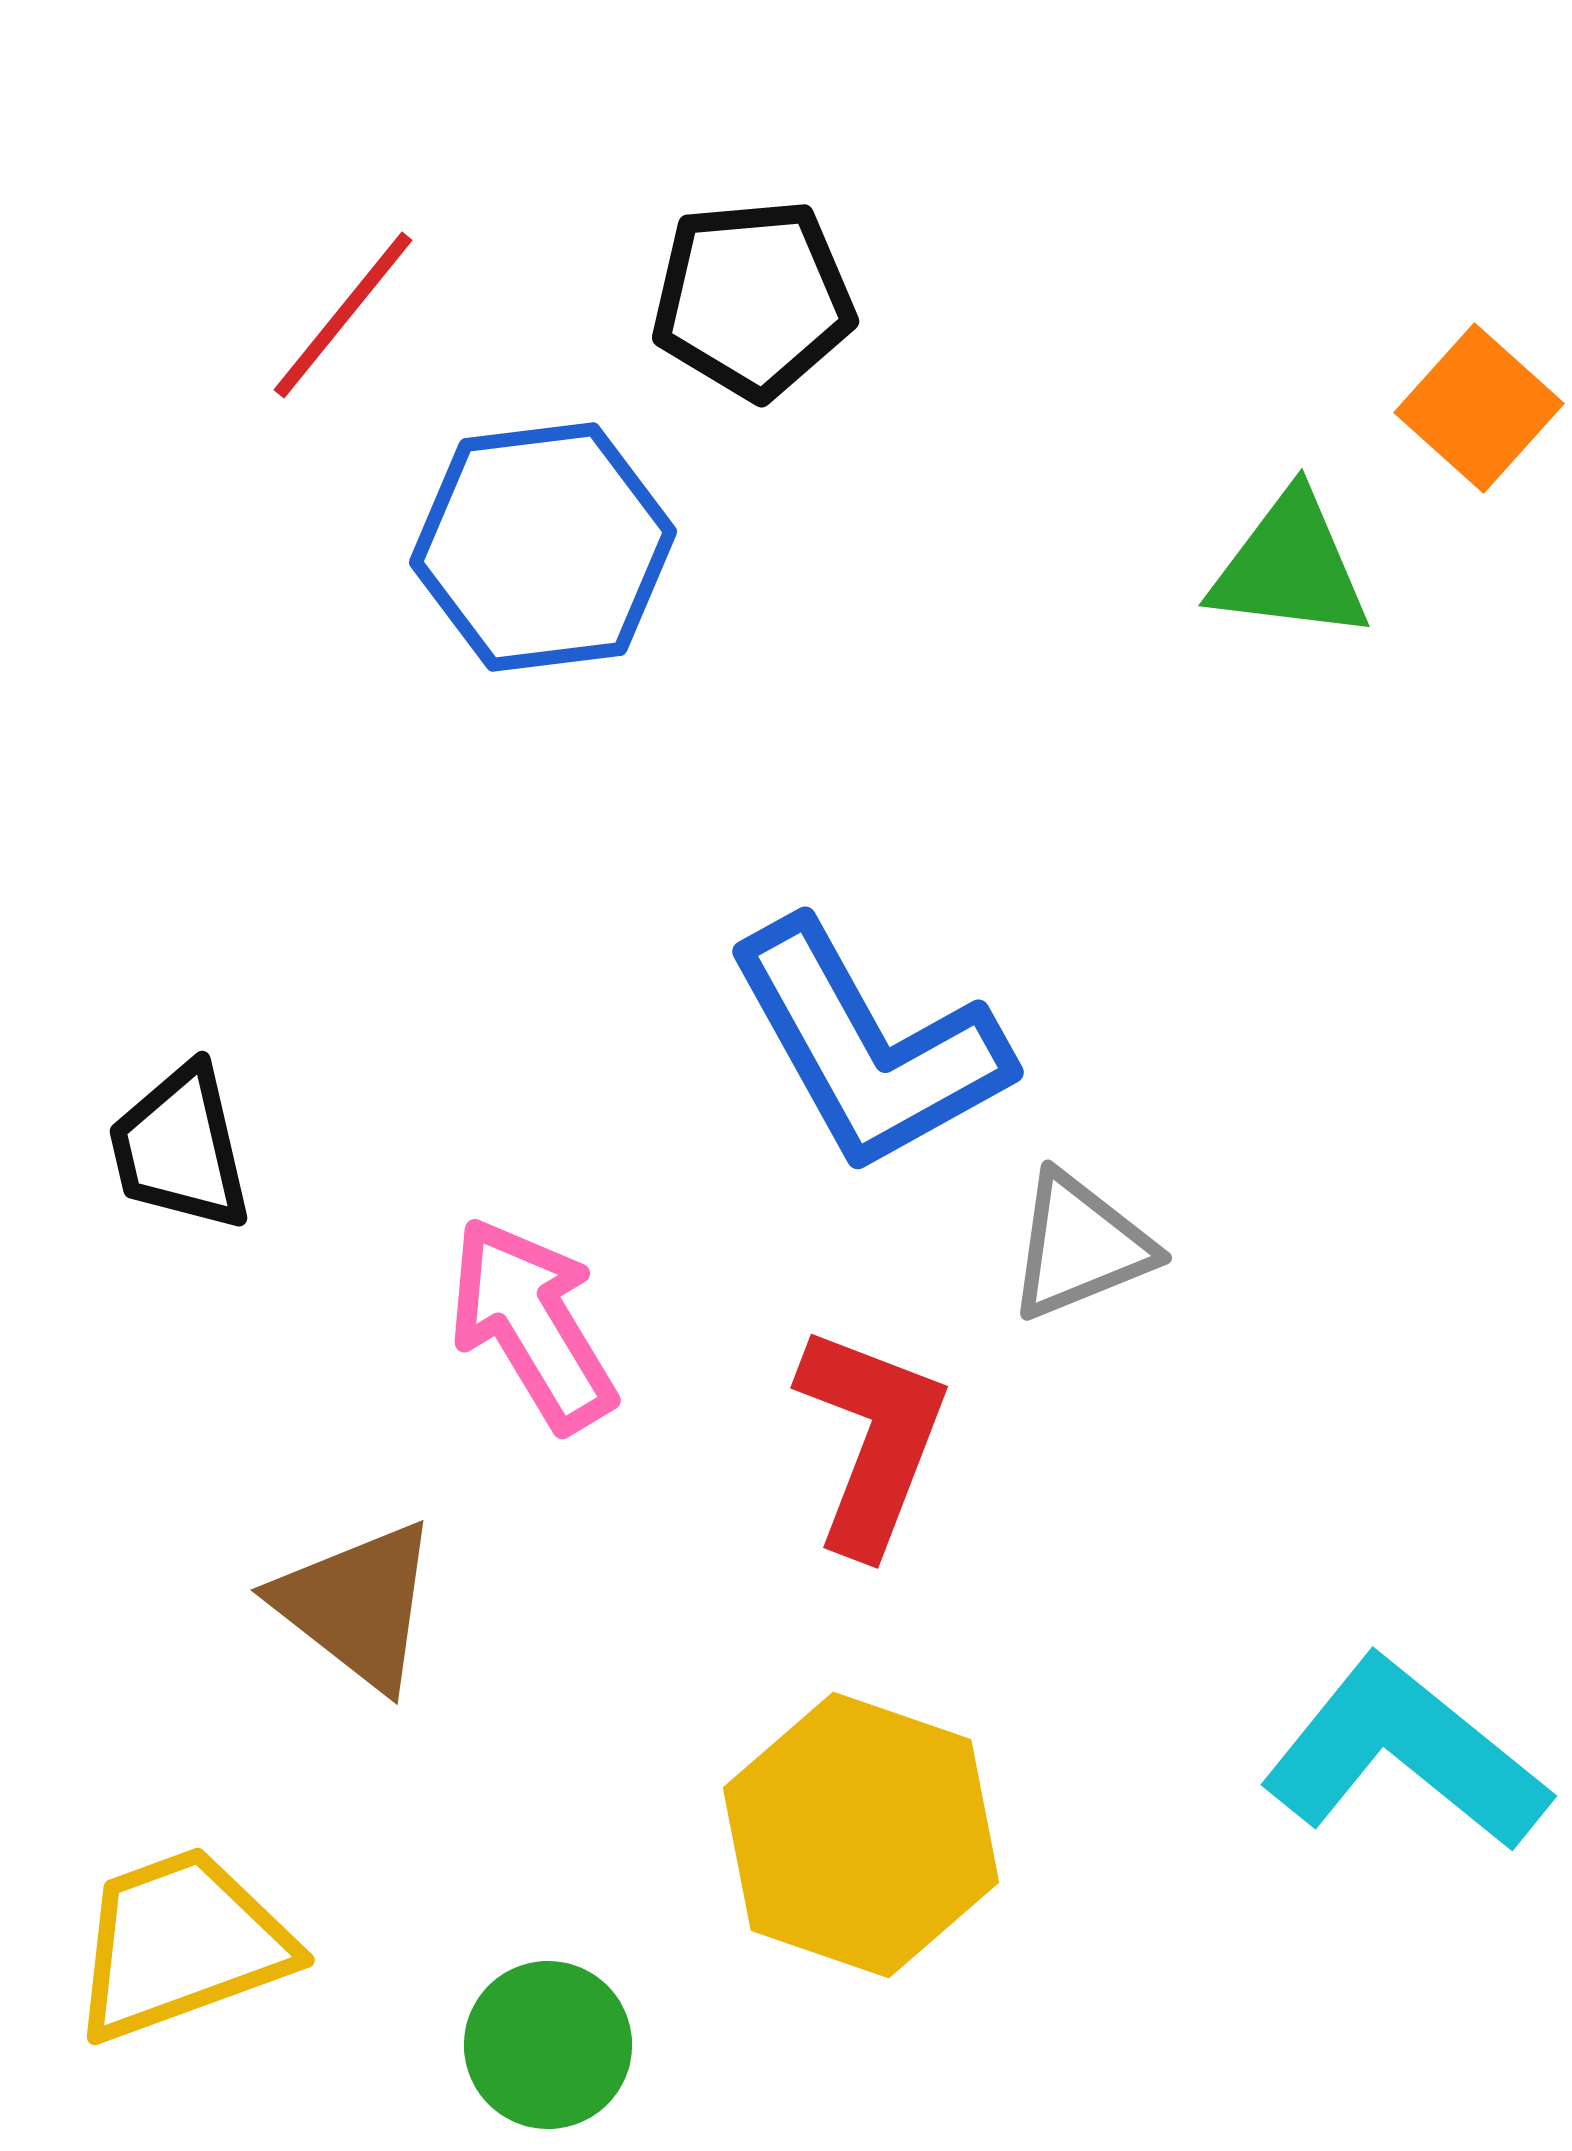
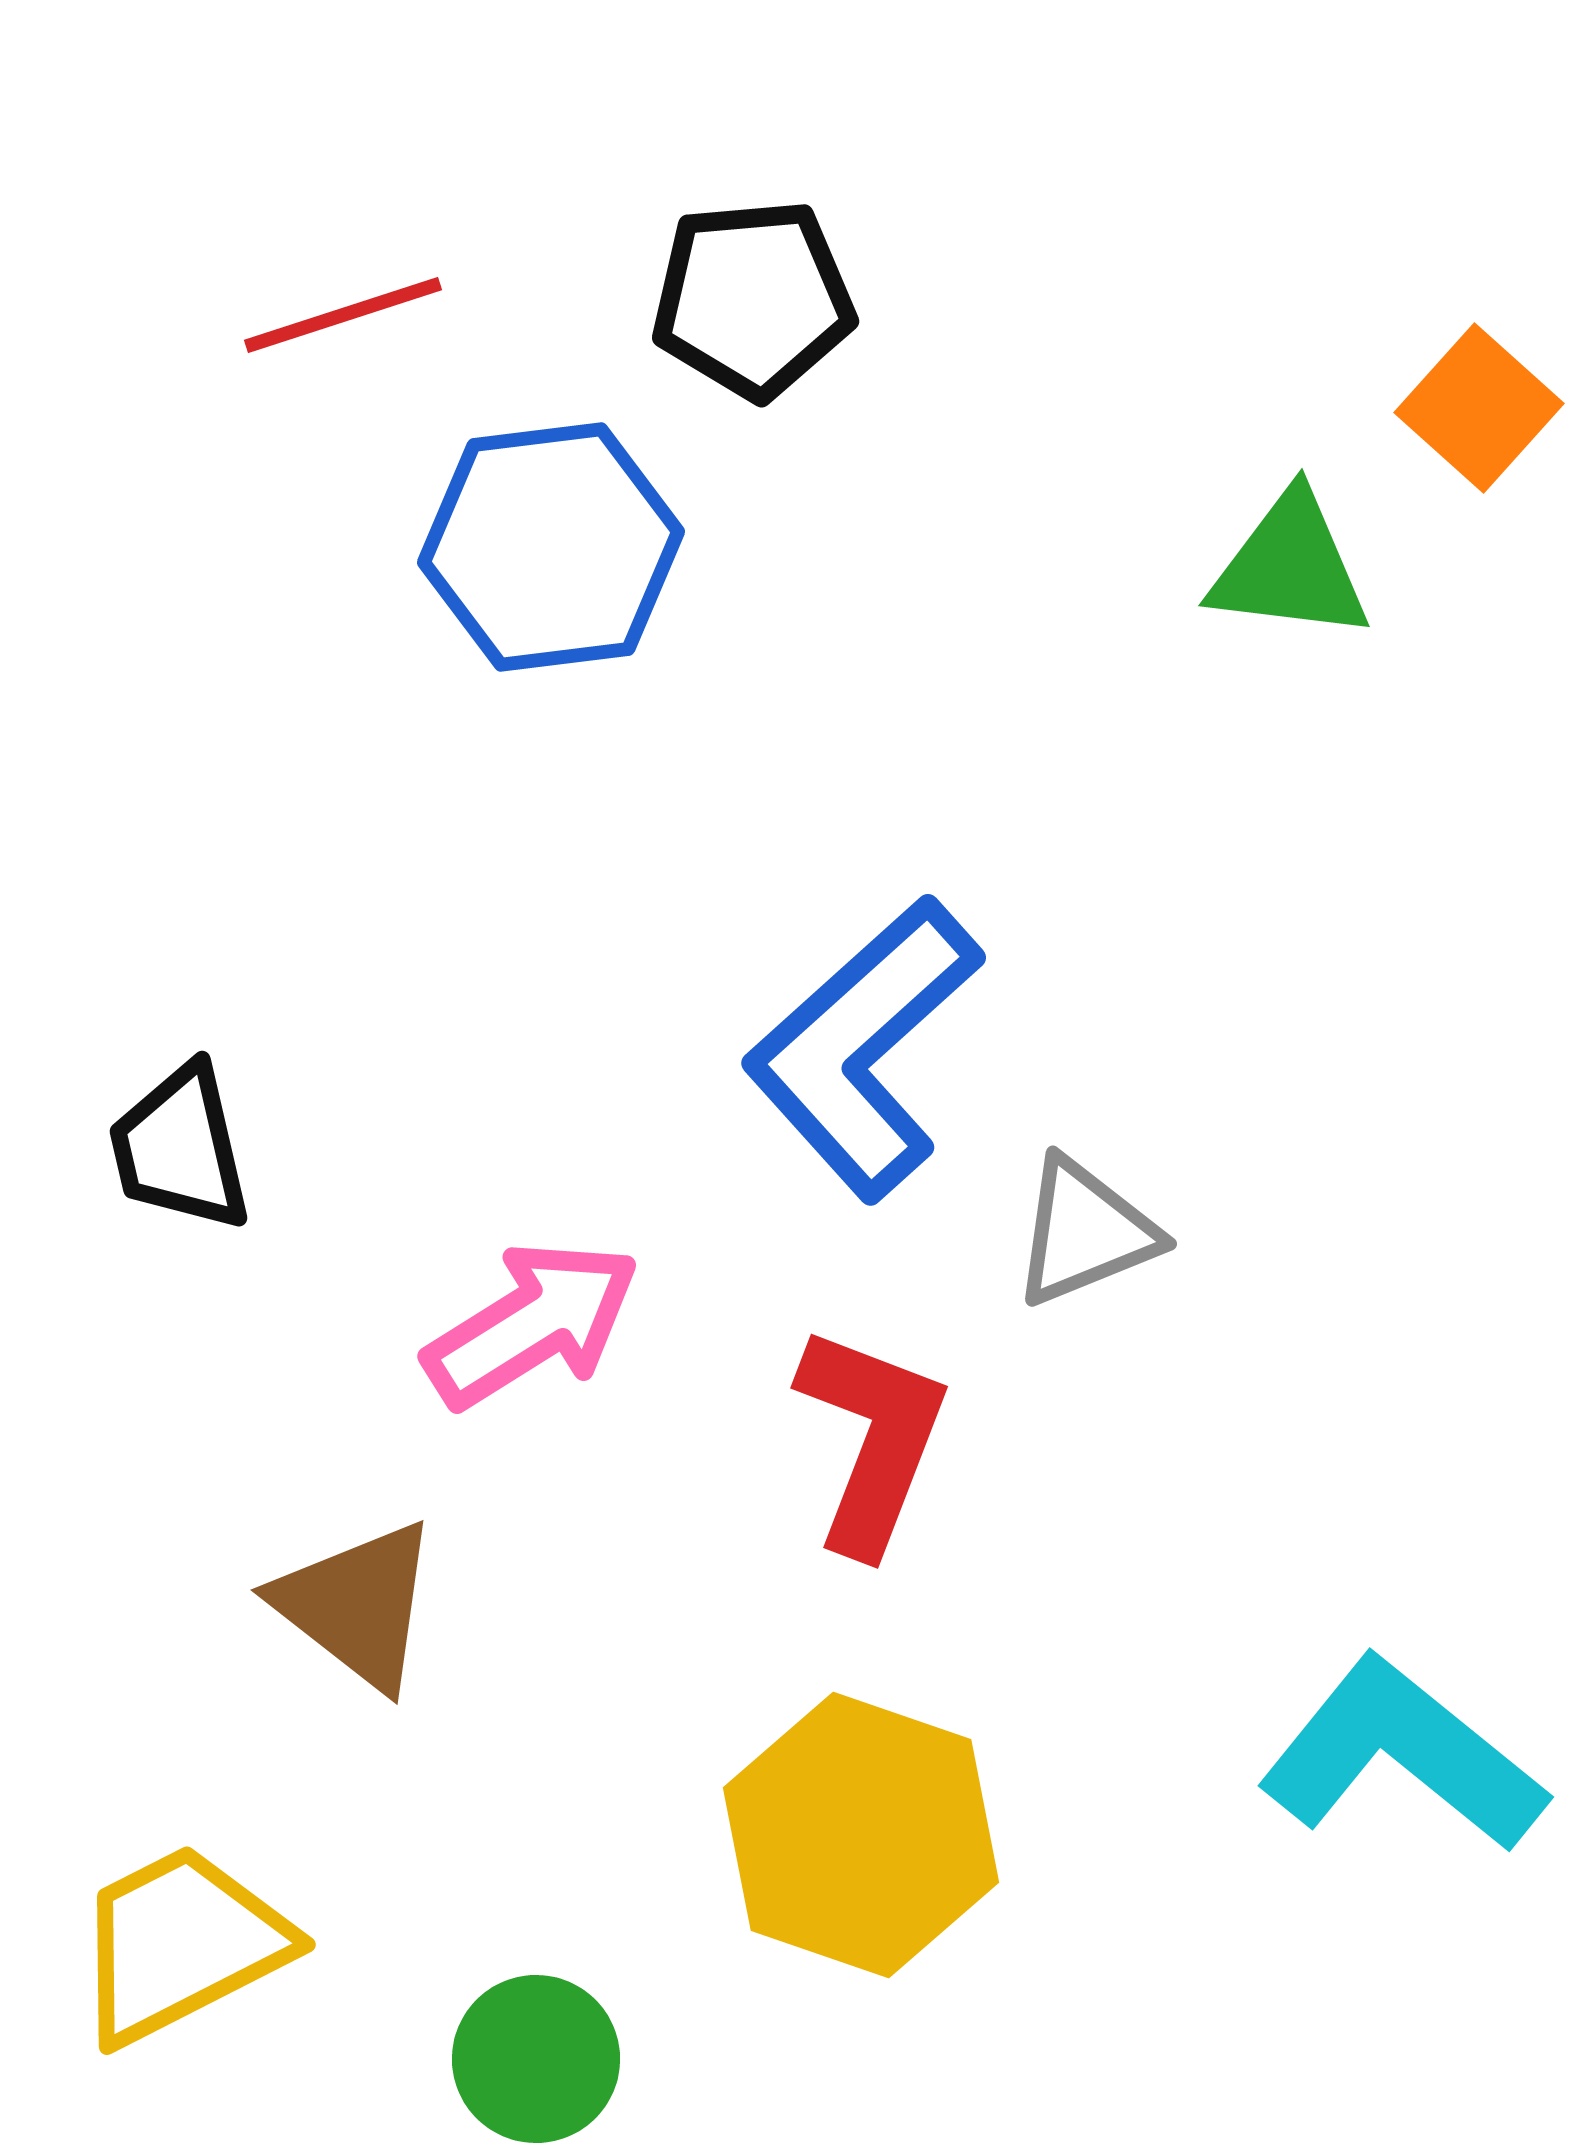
red line: rotated 33 degrees clockwise
blue hexagon: moved 8 px right
blue L-shape: moved 5 px left, 1 px down; rotated 77 degrees clockwise
gray triangle: moved 5 px right, 14 px up
pink arrow: rotated 89 degrees clockwise
cyan L-shape: moved 3 px left, 1 px down
yellow trapezoid: rotated 7 degrees counterclockwise
green circle: moved 12 px left, 14 px down
